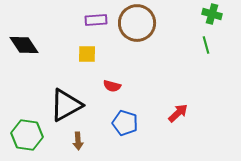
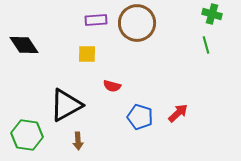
blue pentagon: moved 15 px right, 6 px up
